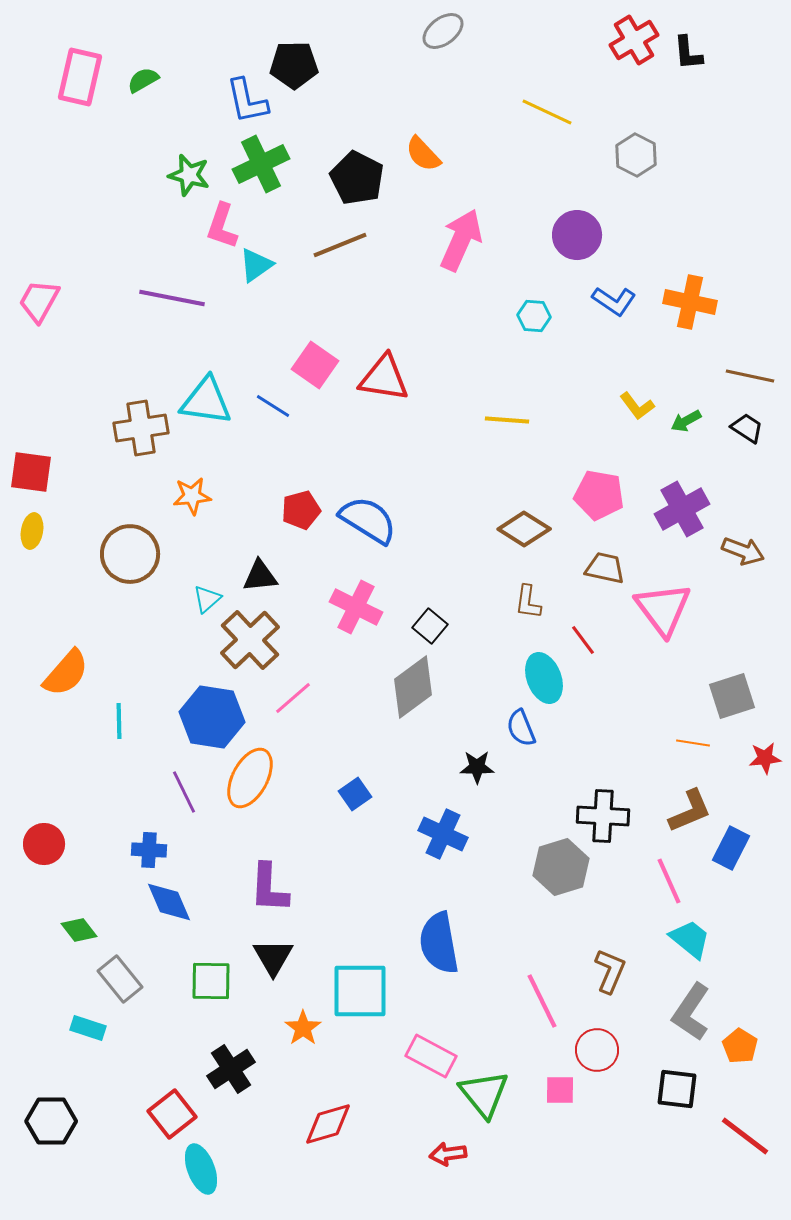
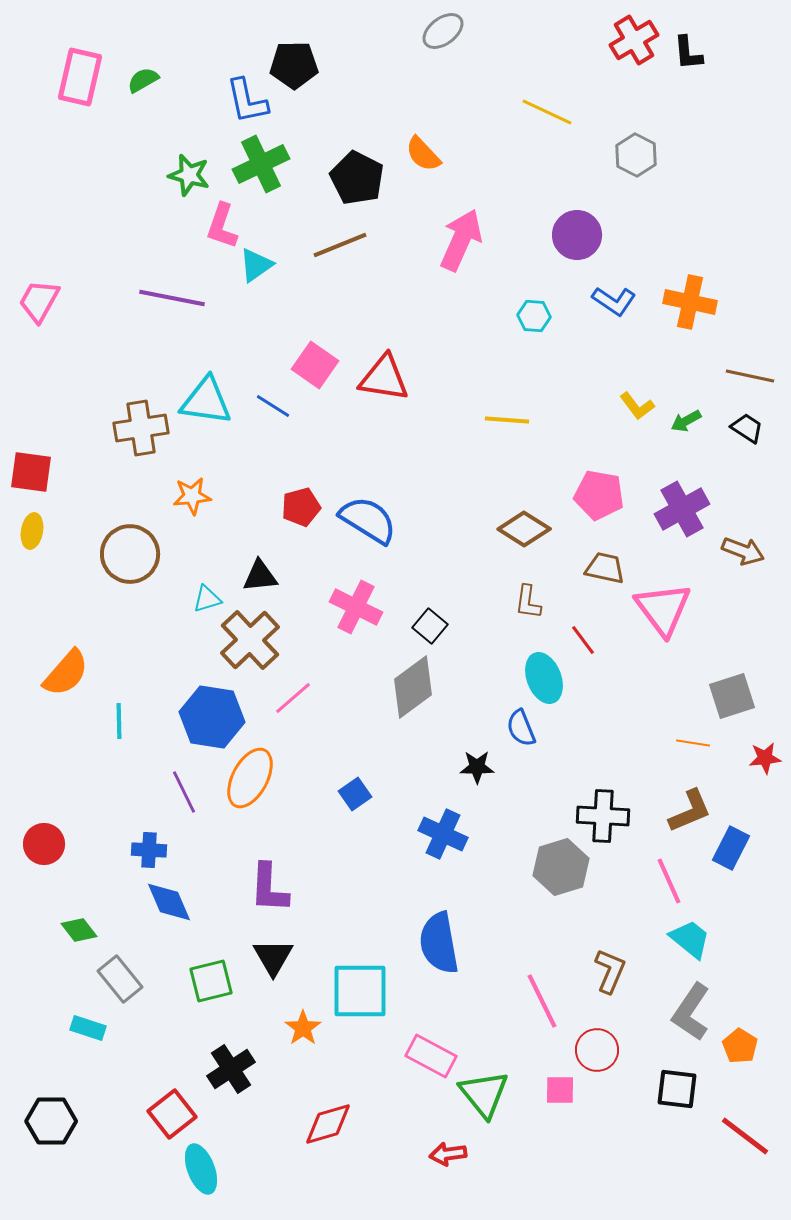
red pentagon at (301, 510): moved 3 px up
cyan triangle at (207, 599): rotated 24 degrees clockwise
green square at (211, 981): rotated 15 degrees counterclockwise
